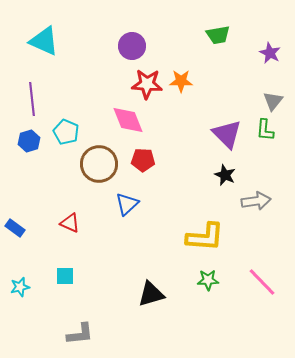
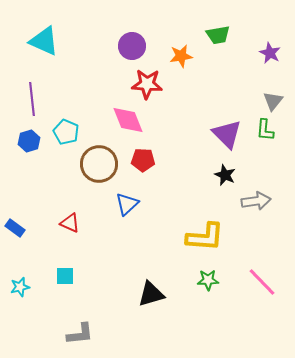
orange star: moved 25 px up; rotated 10 degrees counterclockwise
